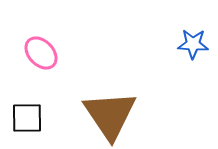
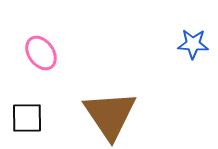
pink ellipse: rotated 8 degrees clockwise
